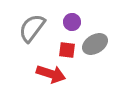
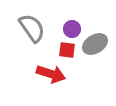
purple circle: moved 7 px down
gray semicircle: rotated 108 degrees clockwise
